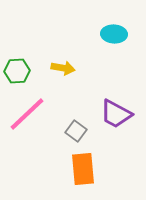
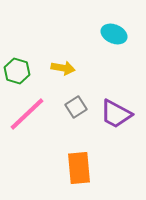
cyan ellipse: rotated 20 degrees clockwise
green hexagon: rotated 20 degrees clockwise
gray square: moved 24 px up; rotated 20 degrees clockwise
orange rectangle: moved 4 px left, 1 px up
